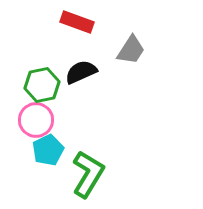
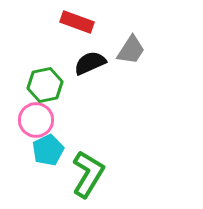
black semicircle: moved 9 px right, 9 px up
green hexagon: moved 3 px right
